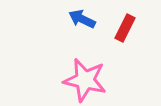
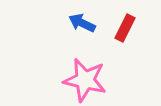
blue arrow: moved 4 px down
